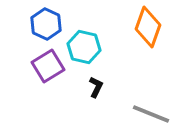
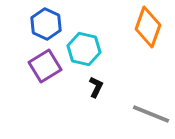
cyan hexagon: moved 2 px down
purple square: moved 3 px left
